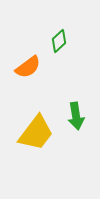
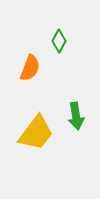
green diamond: rotated 20 degrees counterclockwise
orange semicircle: moved 2 px right, 1 px down; rotated 32 degrees counterclockwise
